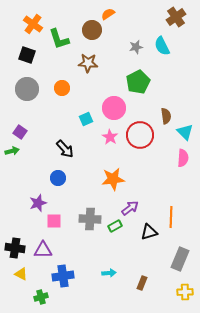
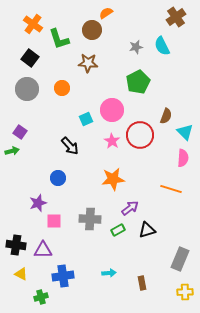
orange semicircle: moved 2 px left, 1 px up
black square: moved 3 px right, 3 px down; rotated 18 degrees clockwise
pink circle: moved 2 px left, 2 px down
brown semicircle: rotated 28 degrees clockwise
pink star: moved 2 px right, 4 px down
black arrow: moved 5 px right, 3 px up
orange line: moved 28 px up; rotated 75 degrees counterclockwise
green rectangle: moved 3 px right, 4 px down
black triangle: moved 2 px left, 2 px up
black cross: moved 1 px right, 3 px up
brown rectangle: rotated 32 degrees counterclockwise
